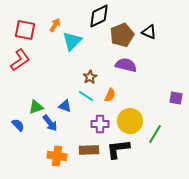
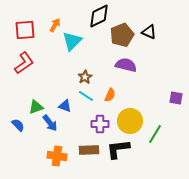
red square: rotated 15 degrees counterclockwise
red L-shape: moved 4 px right, 3 px down
brown star: moved 5 px left
